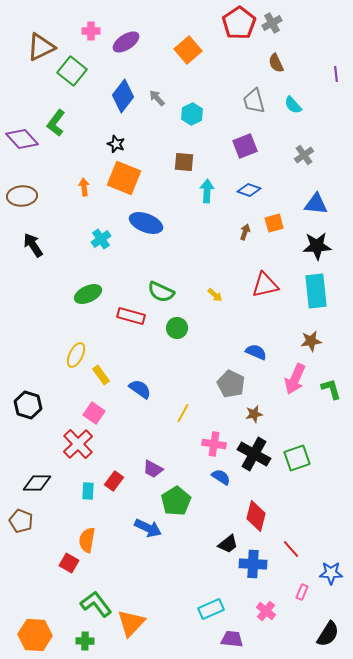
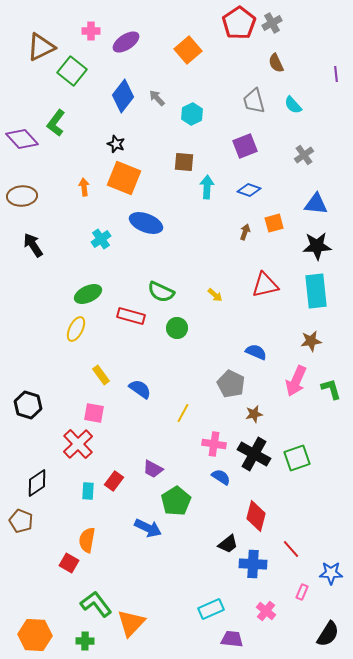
cyan arrow at (207, 191): moved 4 px up
yellow ellipse at (76, 355): moved 26 px up
pink arrow at (295, 379): moved 1 px right, 2 px down
pink square at (94, 413): rotated 25 degrees counterclockwise
black diamond at (37, 483): rotated 36 degrees counterclockwise
